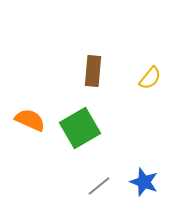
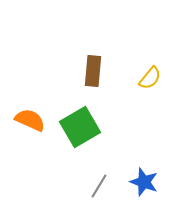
green square: moved 1 px up
gray line: rotated 20 degrees counterclockwise
